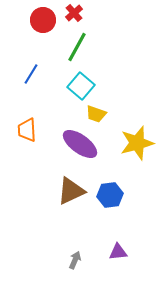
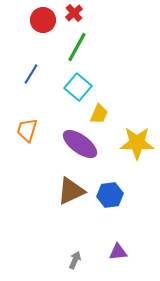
cyan square: moved 3 px left, 1 px down
yellow trapezoid: moved 3 px right; rotated 85 degrees counterclockwise
orange trapezoid: rotated 20 degrees clockwise
yellow star: rotated 16 degrees clockwise
